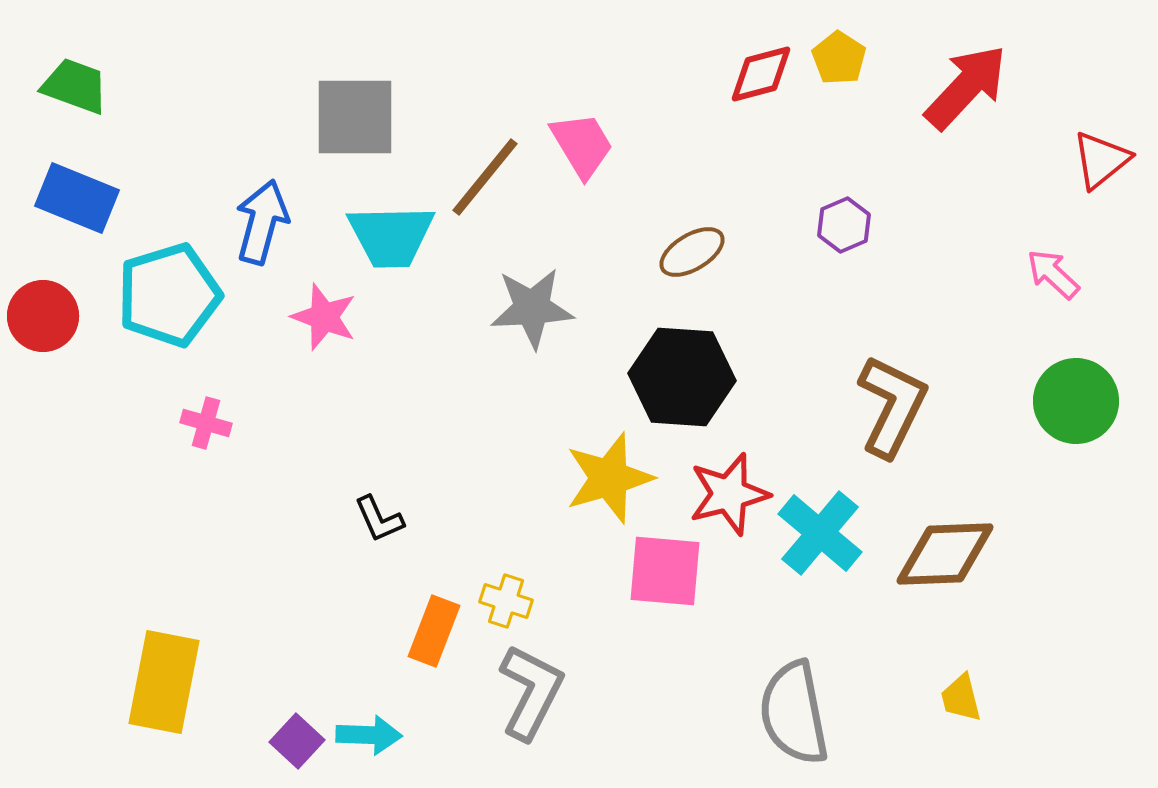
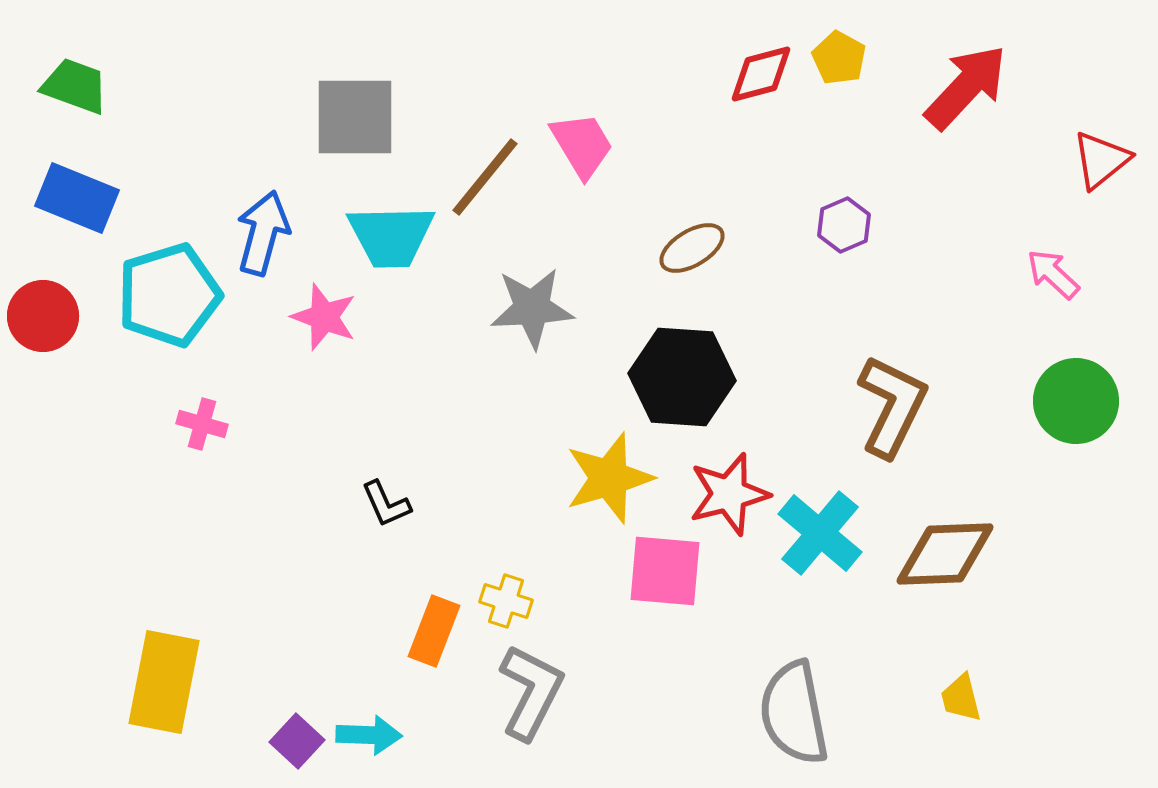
yellow pentagon: rotated 4 degrees counterclockwise
blue arrow: moved 1 px right, 11 px down
brown ellipse: moved 4 px up
pink cross: moved 4 px left, 1 px down
black L-shape: moved 7 px right, 15 px up
